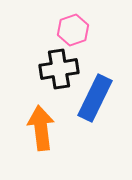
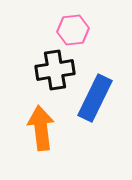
pink hexagon: rotated 12 degrees clockwise
black cross: moved 4 px left, 1 px down
